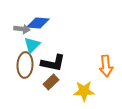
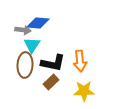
gray arrow: moved 1 px right, 1 px down
cyan triangle: rotated 12 degrees counterclockwise
orange arrow: moved 26 px left, 5 px up
